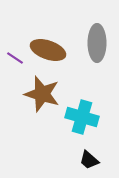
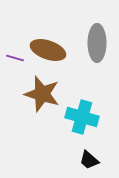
purple line: rotated 18 degrees counterclockwise
